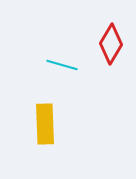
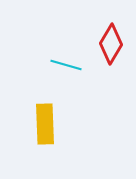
cyan line: moved 4 px right
